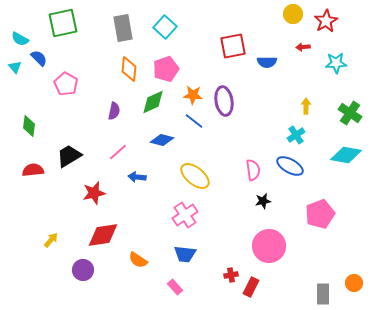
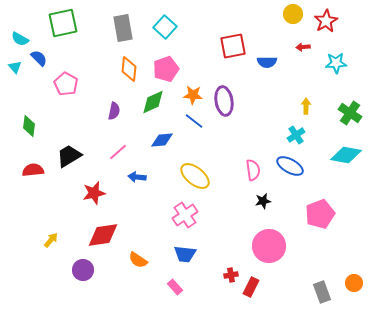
blue diamond at (162, 140): rotated 20 degrees counterclockwise
gray rectangle at (323, 294): moved 1 px left, 2 px up; rotated 20 degrees counterclockwise
